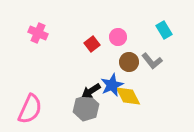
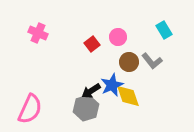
yellow diamond: rotated 8 degrees clockwise
